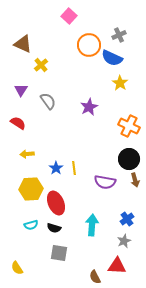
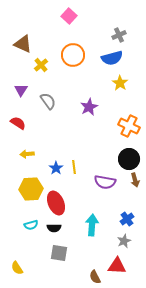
orange circle: moved 16 px left, 10 px down
blue semicircle: rotated 40 degrees counterclockwise
yellow line: moved 1 px up
black semicircle: rotated 16 degrees counterclockwise
